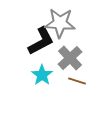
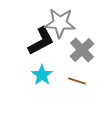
gray cross: moved 12 px right, 8 px up
